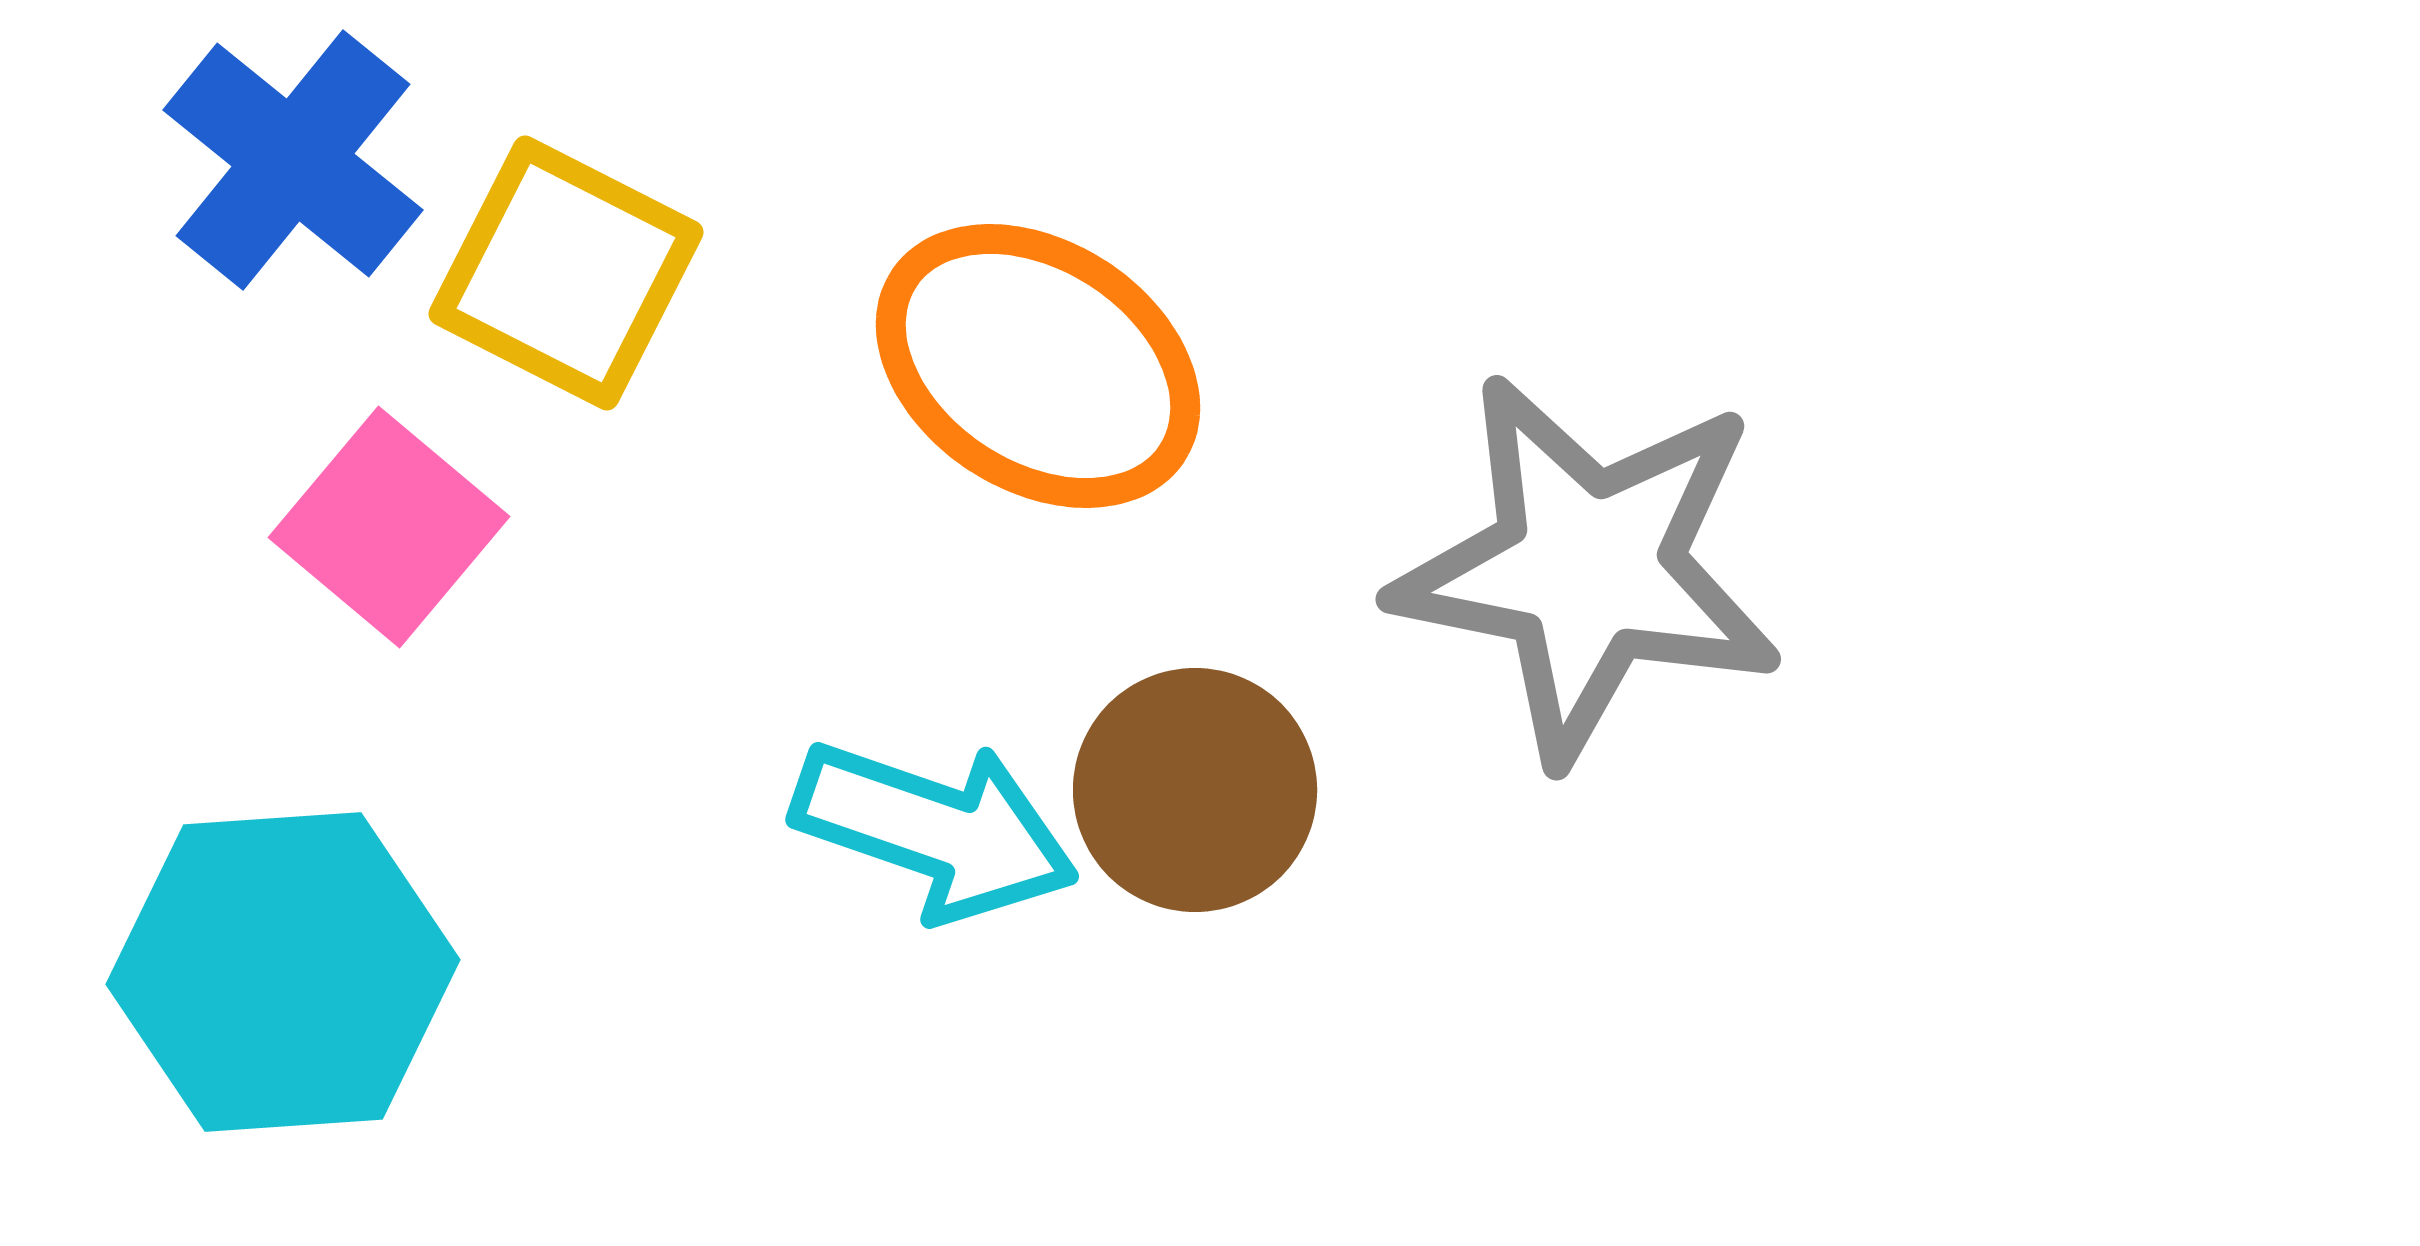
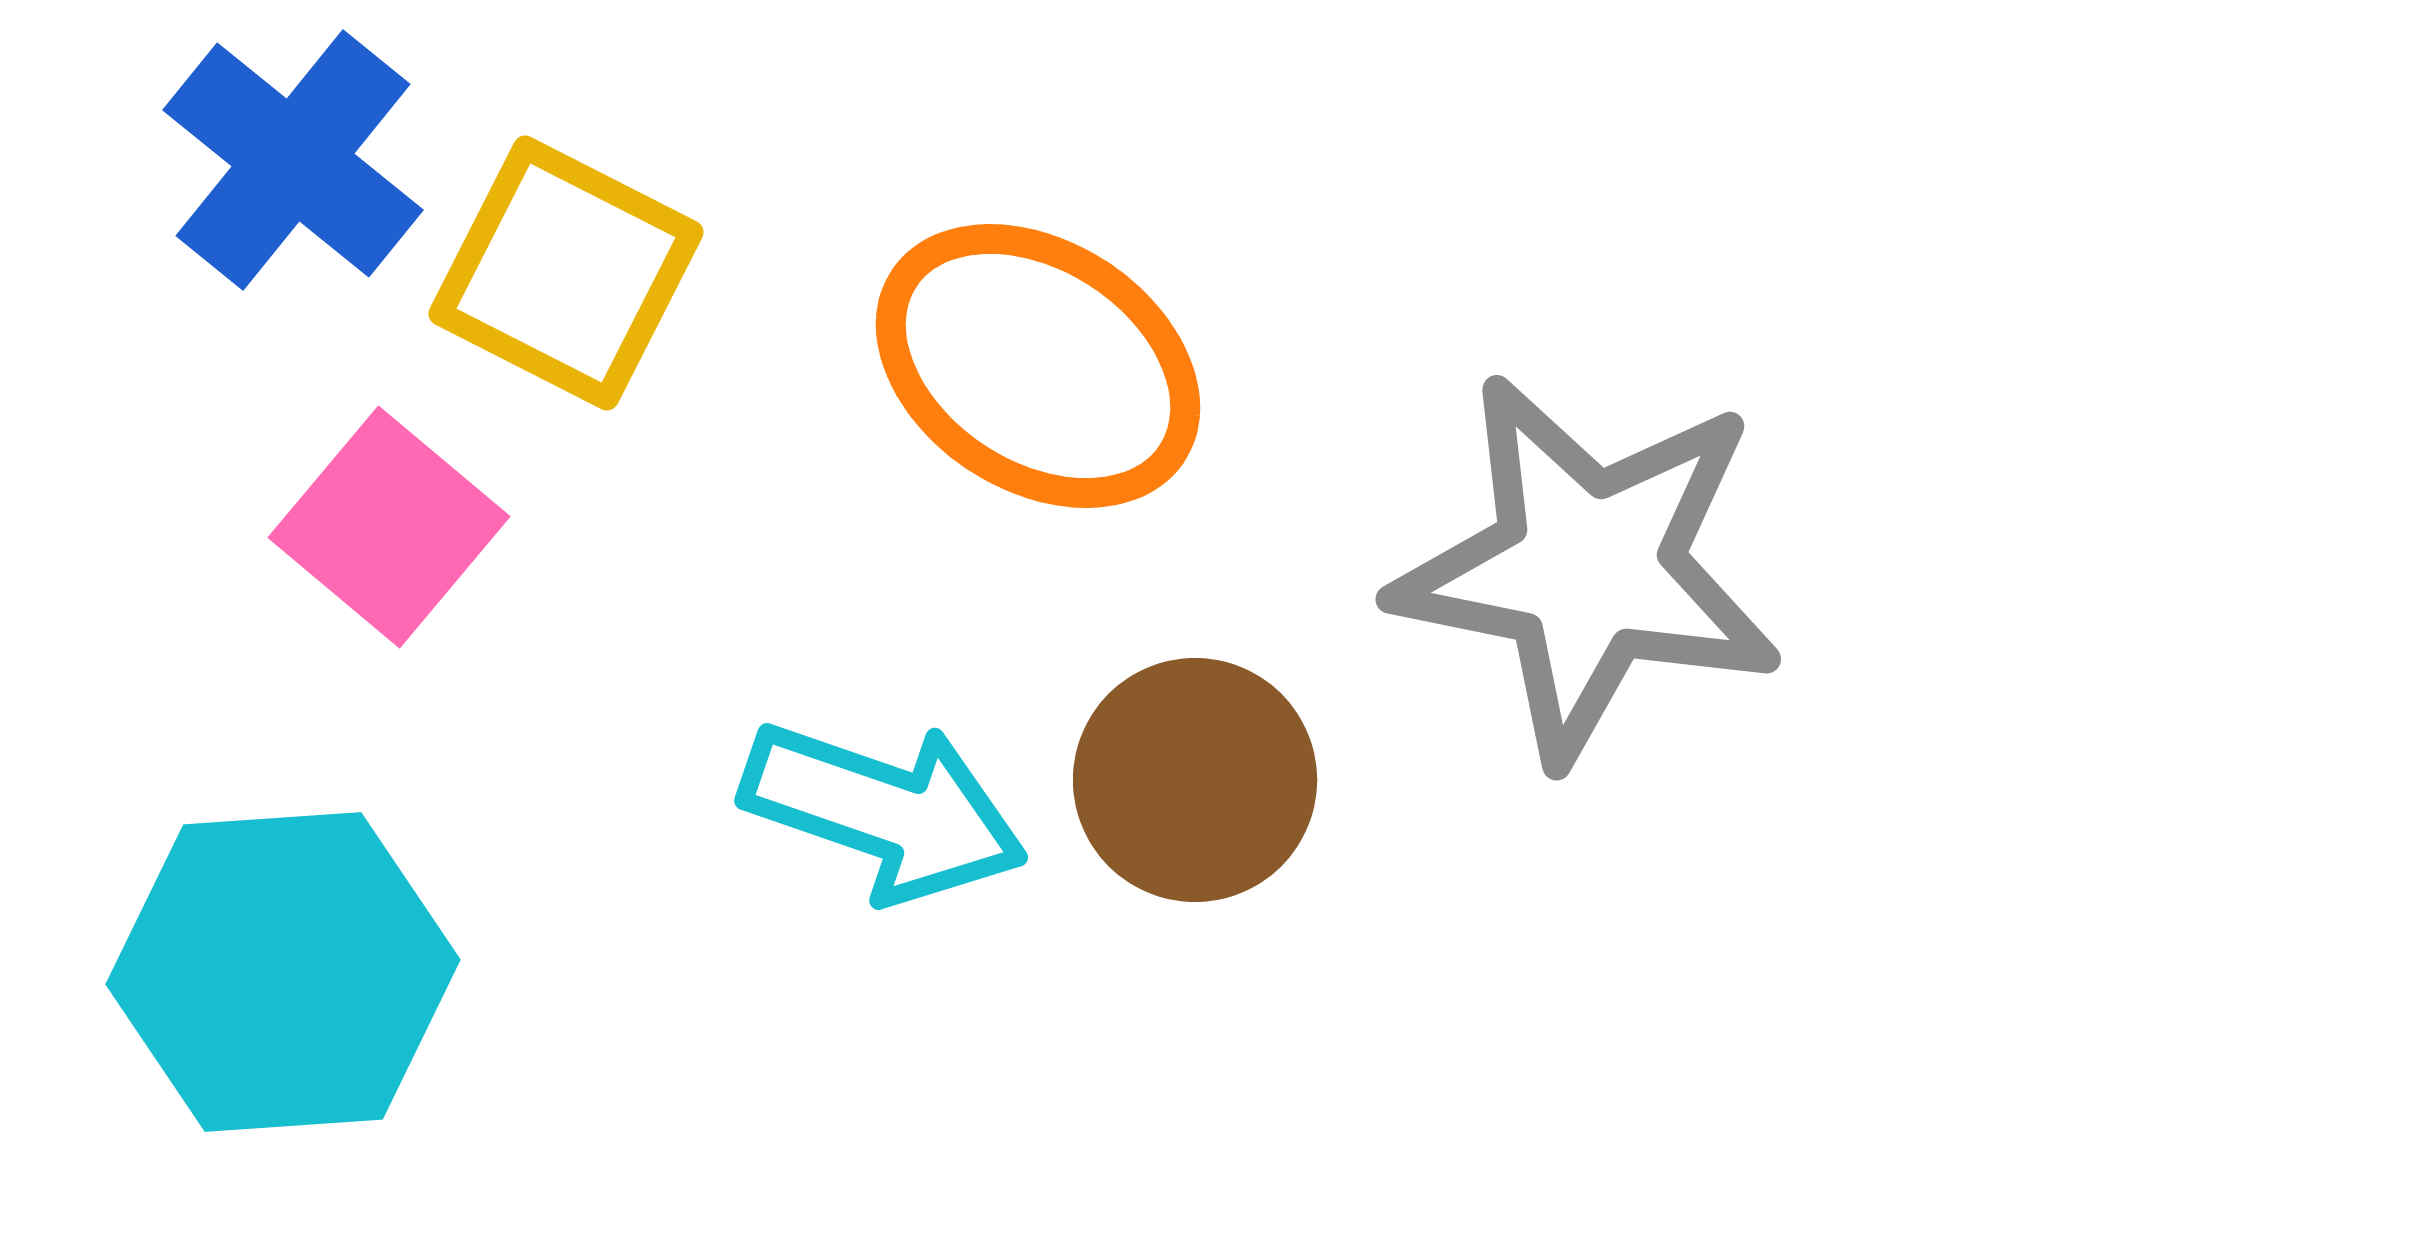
brown circle: moved 10 px up
cyan arrow: moved 51 px left, 19 px up
